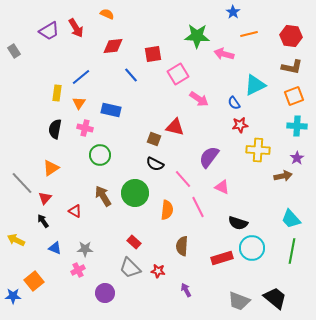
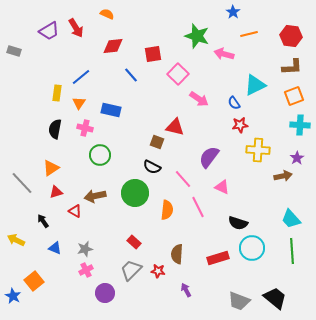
green star at (197, 36): rotated 15 degrees clockwise
gray rectangle at (14, 51): rotated 40 degrees counterclockwise
brown L-shape at (292, 67): rotated 15 degrees counterclockwise
pink square at (178, 74): rotated 15 degrees counterclockwise
cyan cross at (297, 126): moved 3 px right, 1 px up
brown square at (154, 139): moved 3 px right, 3 px down
black semicircle at (155, 164): moved 3 px left, 3 px down
brown arrow at (103, 196): moved 8 px left; rotated 70 degrees counterclockwise
red triangle at (45, 198): moved 11 px right, 6 px up; rotated 32 degrees clockwise
brown semicircle at (182, 246): moved 5 px left, 8 px down
gray star at (85, 249): rotated 14 degrees counterclockwise
green line at (292, 251): rotated 15 degrees counterclockwise
red rectangle at (222, 258): moved 4 px left
gray trapezoid at (130, 268): moved 1 px right, 2 px down; rotated 90 degrees clockwise
pink cross at (78, 270): moved 8 px right
blue star at (13, 296): rotated 28 degrees clockwise
